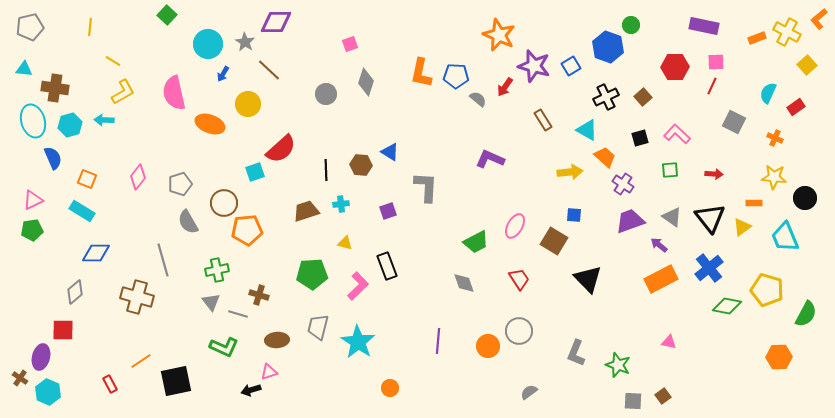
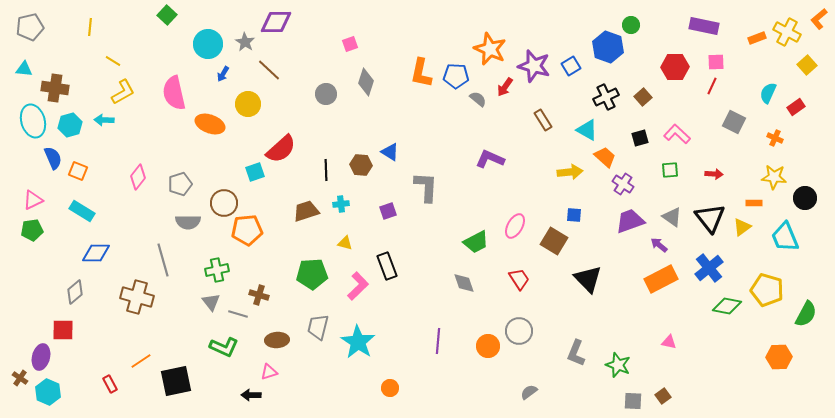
orange star at (499, 35): moved 9 px left, 14 px down
orange square at (87, 179): moved 9 px left, 8 px up
gray semicircle at (188, 222): rotated 60 degrees counterclockwise
black arrow at (251, 390): moved 5 px down; rotated 18 degrees clockwise
